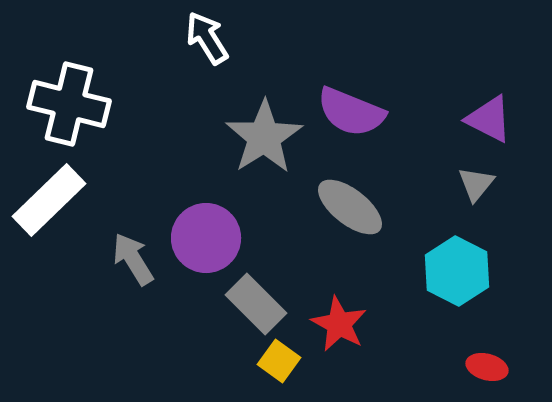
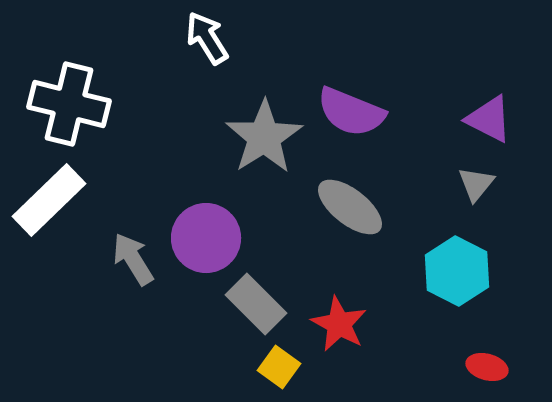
yellow square: moved 6 px down
